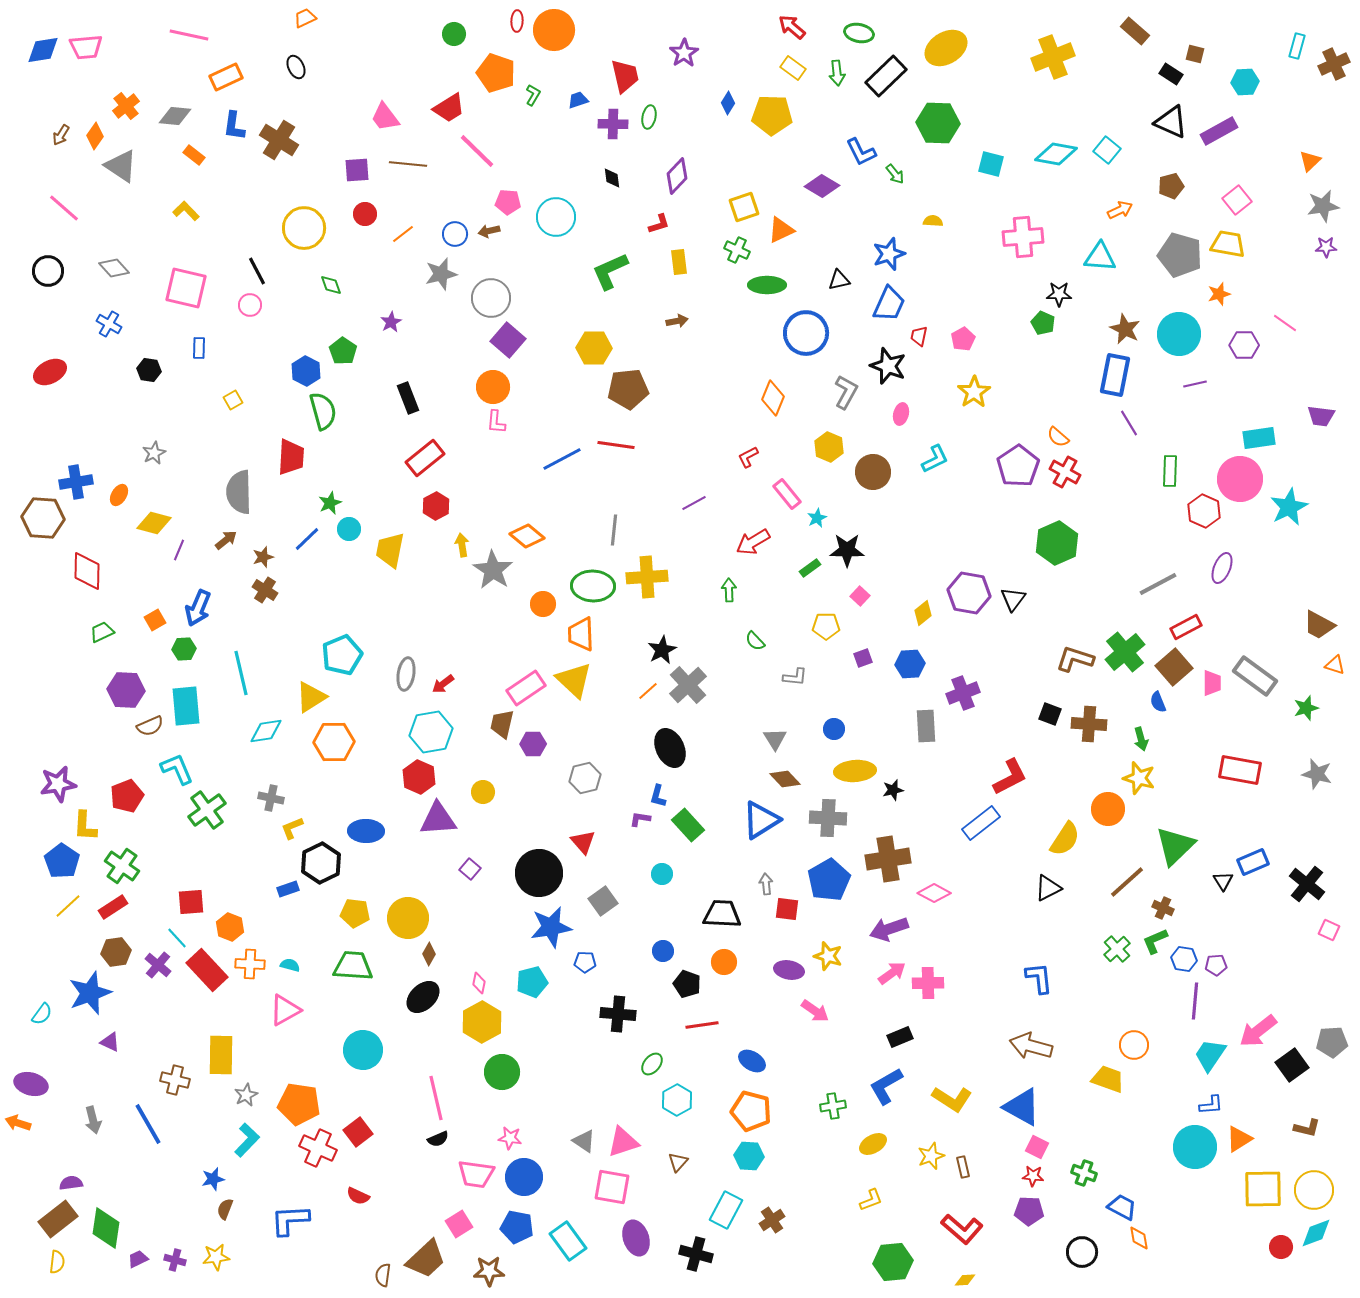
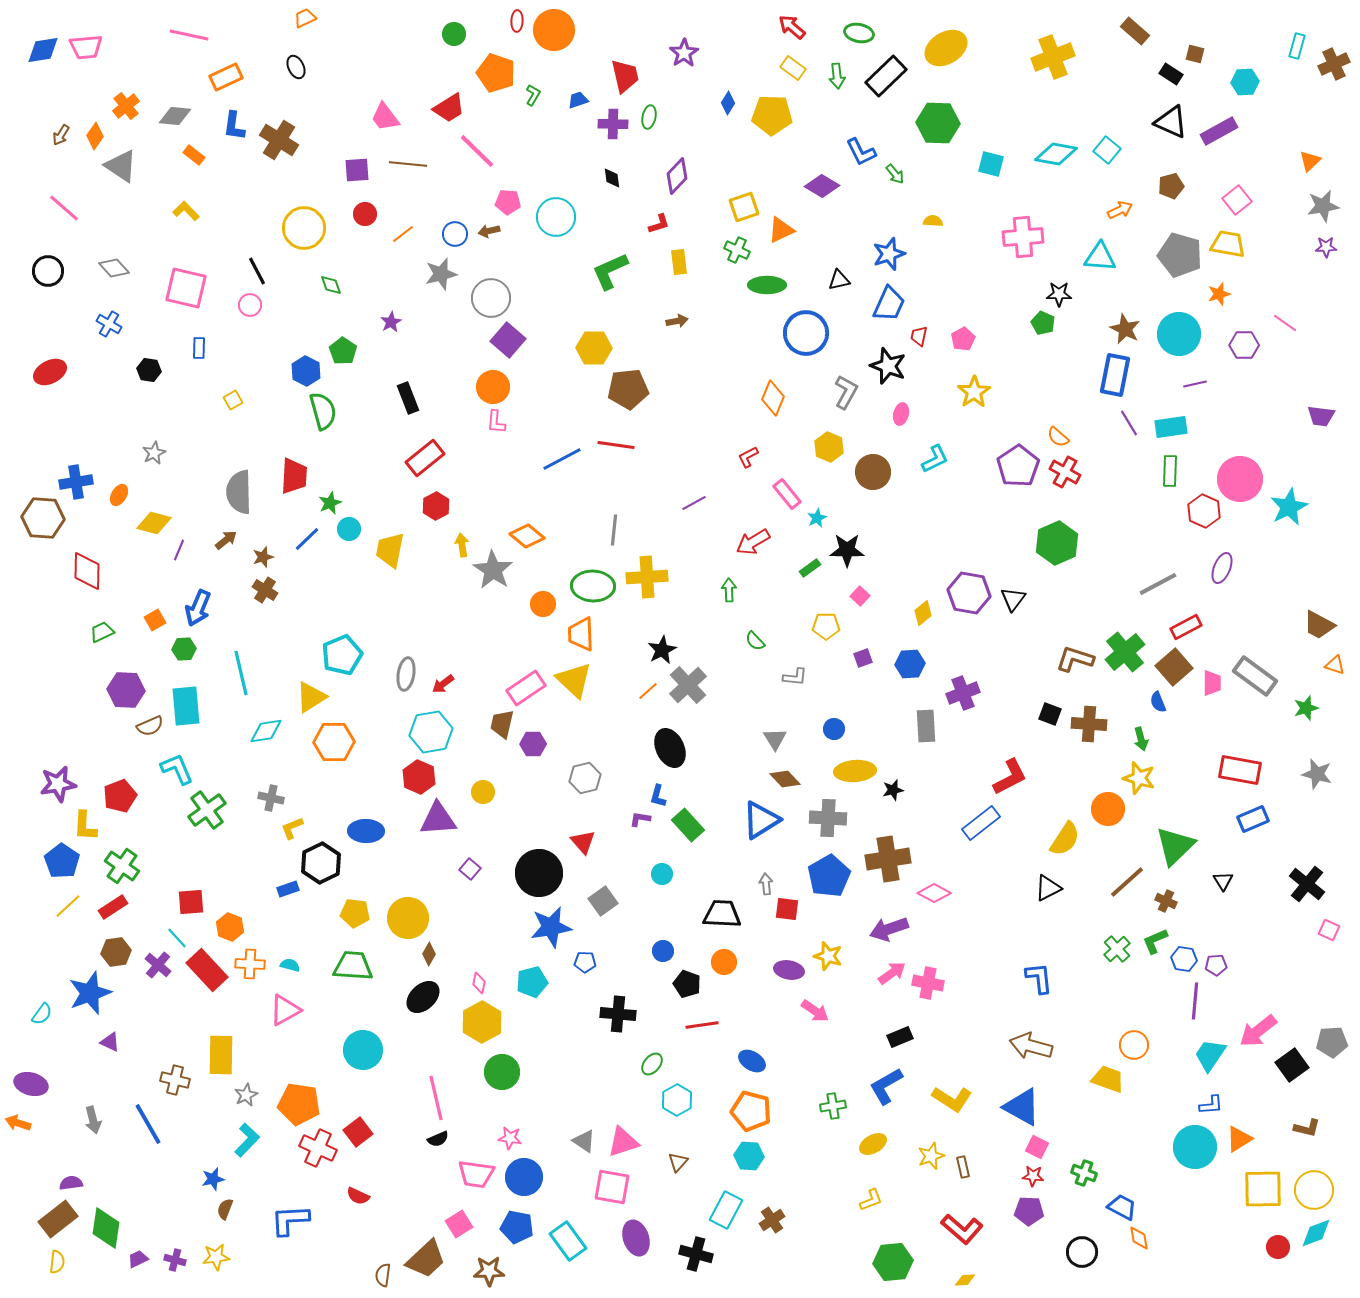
green arrow at (837, 73): moved 3 px down
cyan rectangle at (1259, 438): moved 88 px left, 11 px up
red trapezoid at (291, 457): moved 3 px right, 19 px down
red pentagon at (127, 796): moved 7 px left
blue rectangle at (1253, 862): moved 43 px up
blue pentagon at (829, 880): moved 4 px up
brown cross at (1163, 908): moved 3 px right, 7 px up
pink cross at (928, 983): rotated 12 degrees clockwise
red circle at (1281, 1247): moved 3 px left
